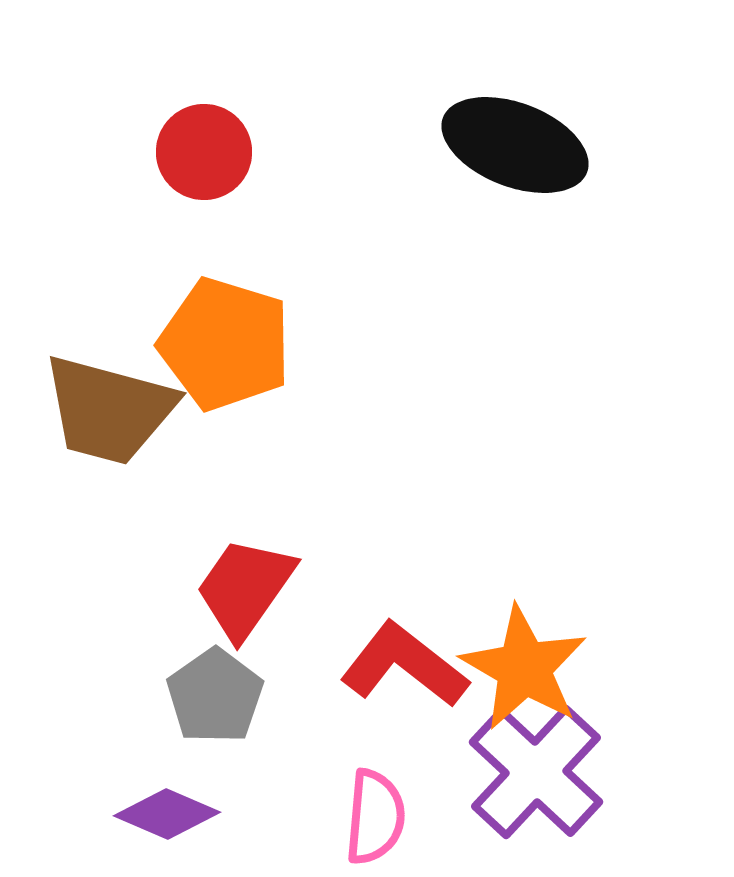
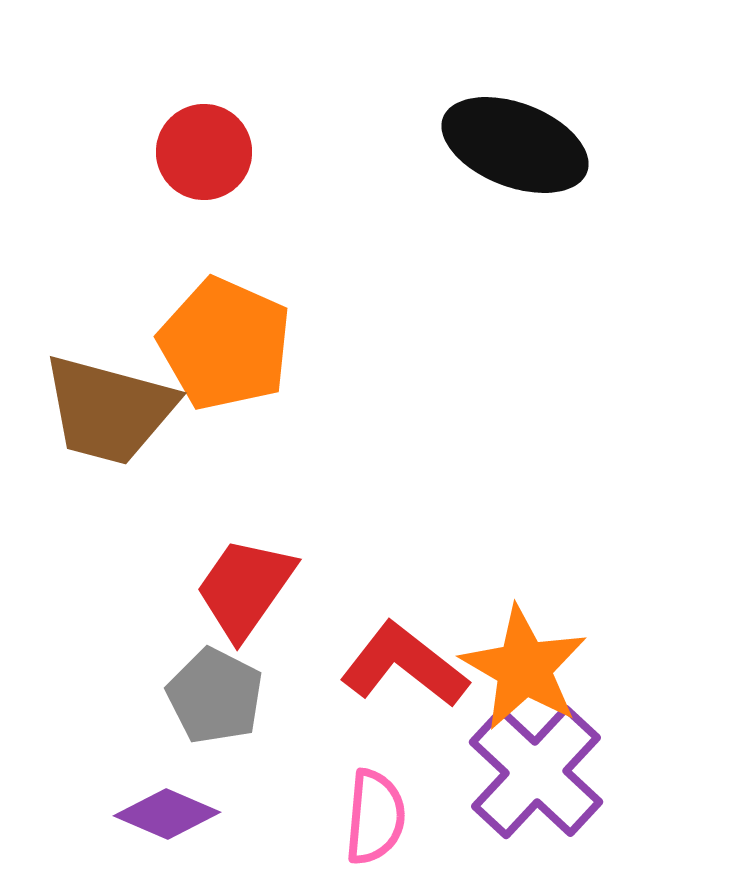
orange pentagon: rotated 7 degrees clockwise
gray pentagon: rotated 10 degrees counterclockwise
